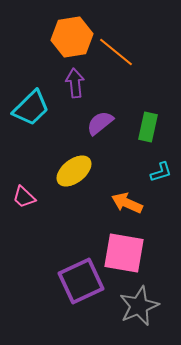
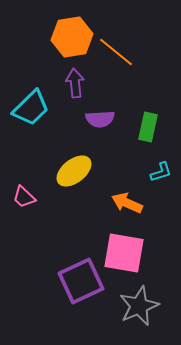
purple semicircle: moved 4 px up; rotated 144 degrees counterclockwise
